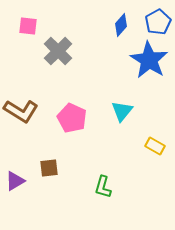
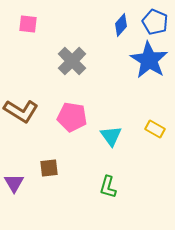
blue pentagon: moved 3 px left; rotated 20 degrees counterclockwise
pink square: moved 2 px up
gray cross: moved 14 px right, 10 px down
cyan triangle: moved 11 px left, 25 px down; rotated 15 degrees counterclockwise
pink pentagon: moved 1 px up; rotated 16 degrees counterclockwise
yellow rectangle: moved 17 px up
purple triangle: moved 1 px left, 2 px down; rotated 30 degrees counterclockwise
green L-shape: moved 5 px right
